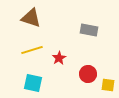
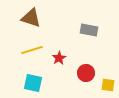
red circle: moved 2 px left, 1 px up
